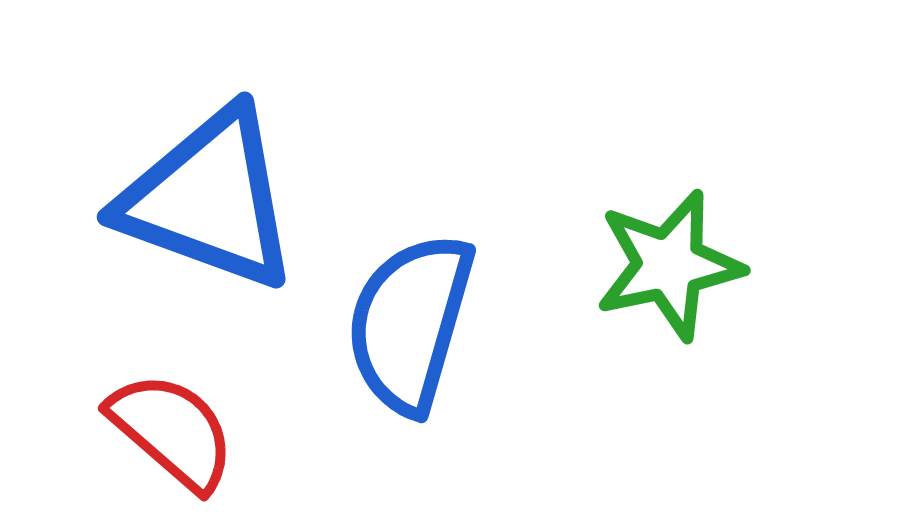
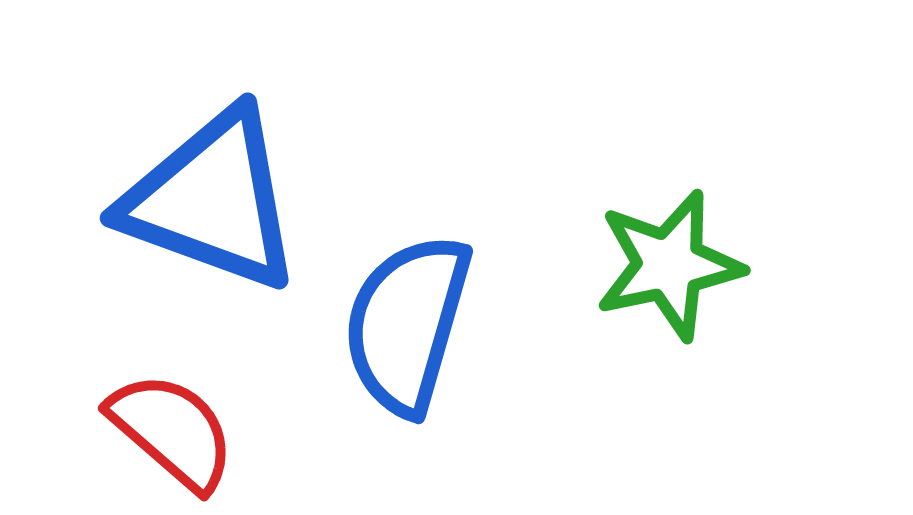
blue triangle: moved 3 px right, 1 px down
blue semicircle: moved 3 px left, 1 px down
